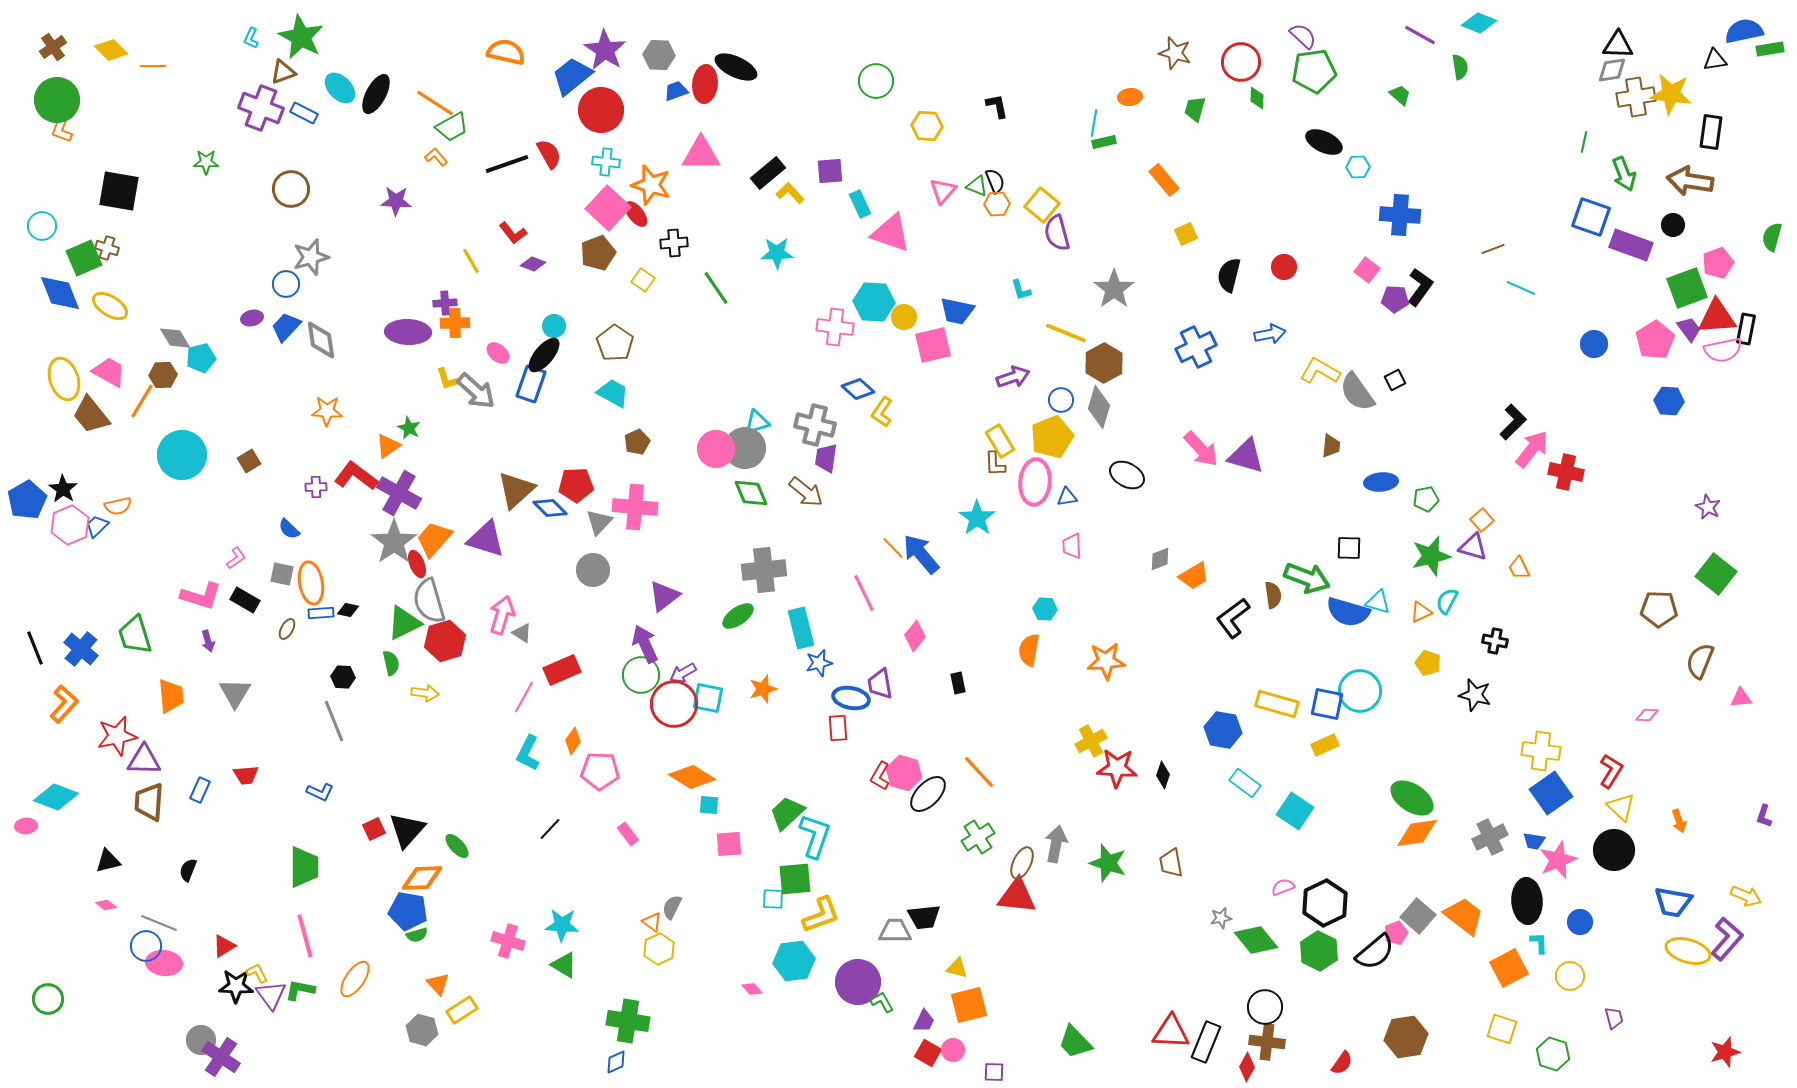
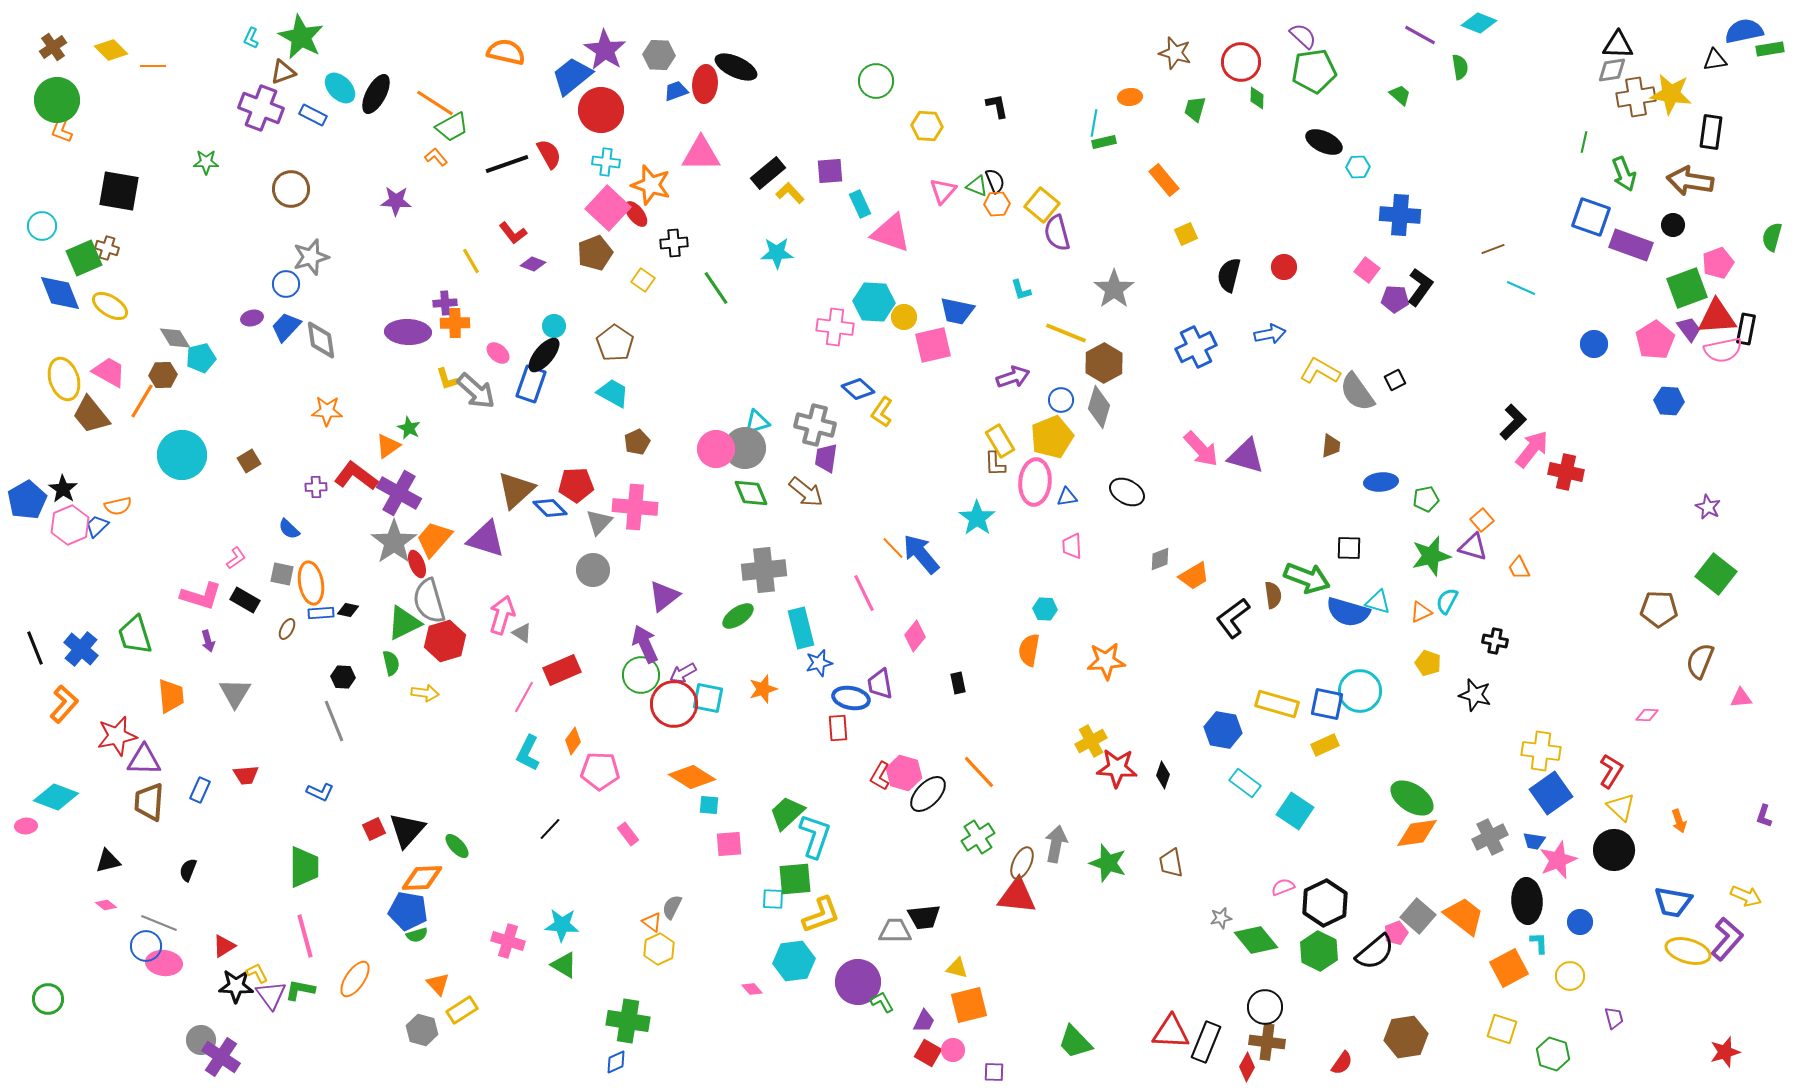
blue rectangle at (304, 113): moved 9 px right, 2 px down
brown pentagon at (598, 253): moved 3 px left
black ellipse at (1127, 475): moved 17 px down
